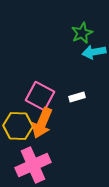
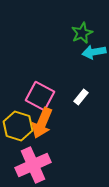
white rectangle: moved 4 px right; rotated 35 degrees counterclockwise
yellow hexagon: rotated 16 degrees clockwise
